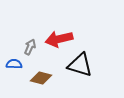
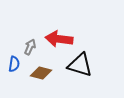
red arrow: rotated 20 degrees clockwise
blue semicircle: rotated 98 degrees clockwise
brown diamond: moved 5 px up
